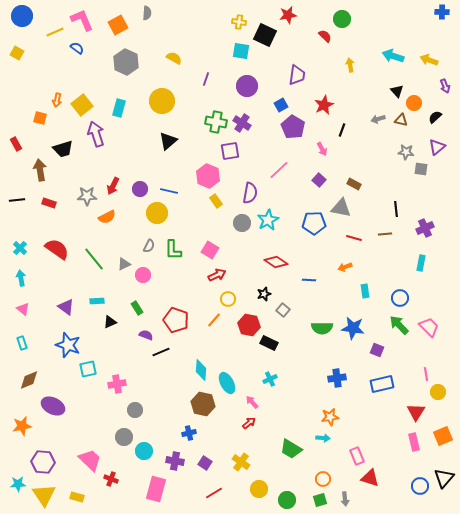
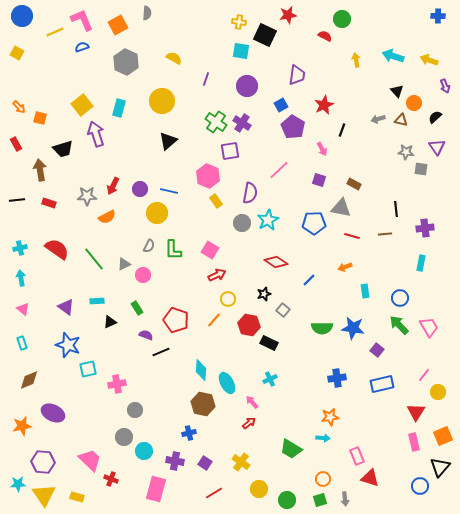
blue cross at (442, 12): moved 4 px left, 4 px down
red semicircle at (325, 36): rotated 16 degrees counterclockwise
blue semicircle at (77, 48): moved 5 px right, 1 px up; rotated 56 degrees counterclockwise
yellow arrow at (350, 65): moved 6 px right, 5 px up
orange arrow at (57, 100): moved 38 px left, 7 px down; rotated 56 degrees counterclockwise
green cross at (216, 122): rotated 25 degrees clockwise
purple triangle at (437, 147): rotated 24 degrees counterclockwise
purple square at (319, 180): rotated 24 degrees counterclockwise
purple cross at (425, 228): rotated 18 degrees clockwise
red line at (354, 238): moved 2 px left, 2 px up
cyan cross at (20, 248): rotated 32 degrees clockwise
blue line at (309, 280): rotated 48 degrees counterclockwise
pink trapezoid at (429, 327): rotated 15 degrees clockwise
purple square at (377, 350): rotated 16 degrees clockwise
pink line at (426, 374): moved 2 px left, 1 px down; rotated 48 degrees clockwise
purple ellipse at (53, 406): moved 7 px down
black triangle at (444, 478): moved 4 px left, 11 px up
